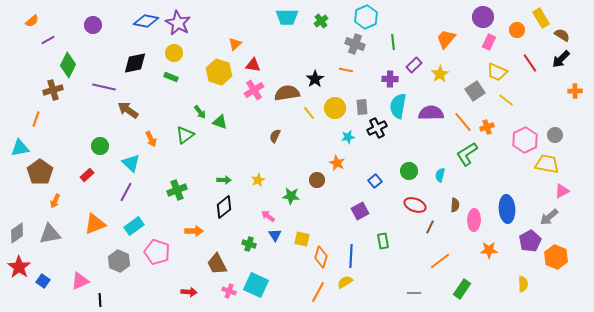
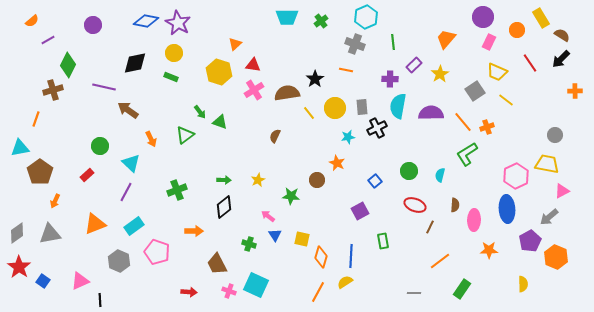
pink hexagon at (525, 140): moved 9 px left, 36 px down
